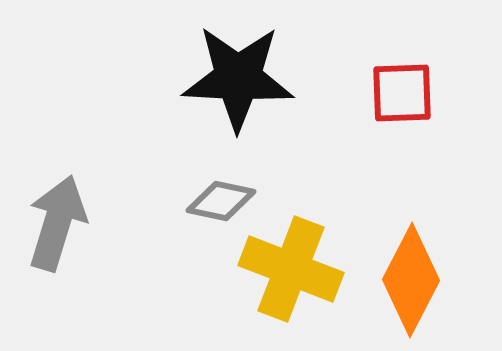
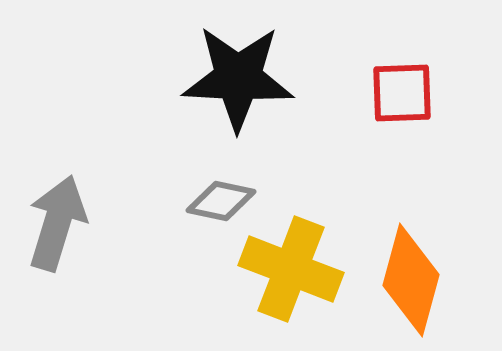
orange diamond: rotated 12 degrees counterclockwise
